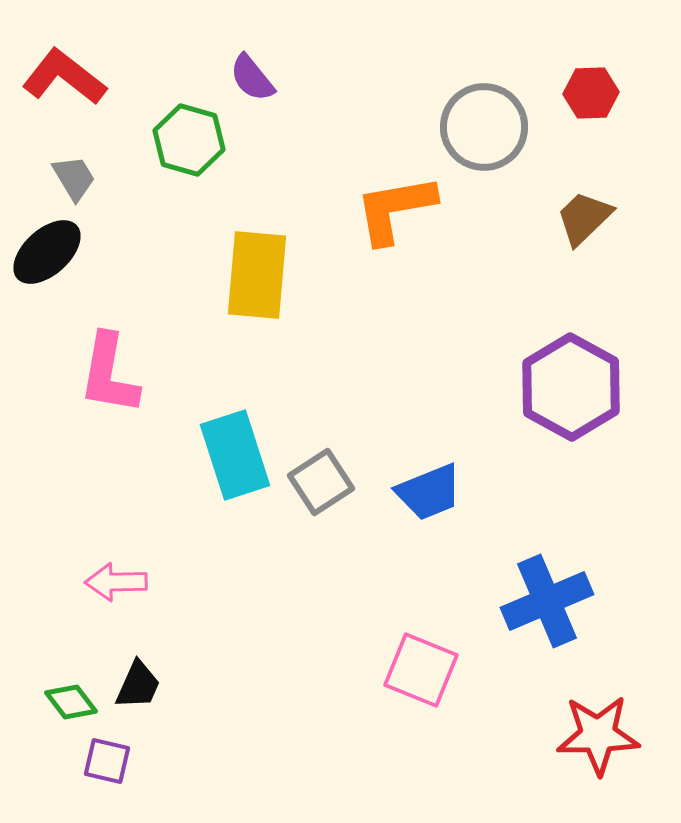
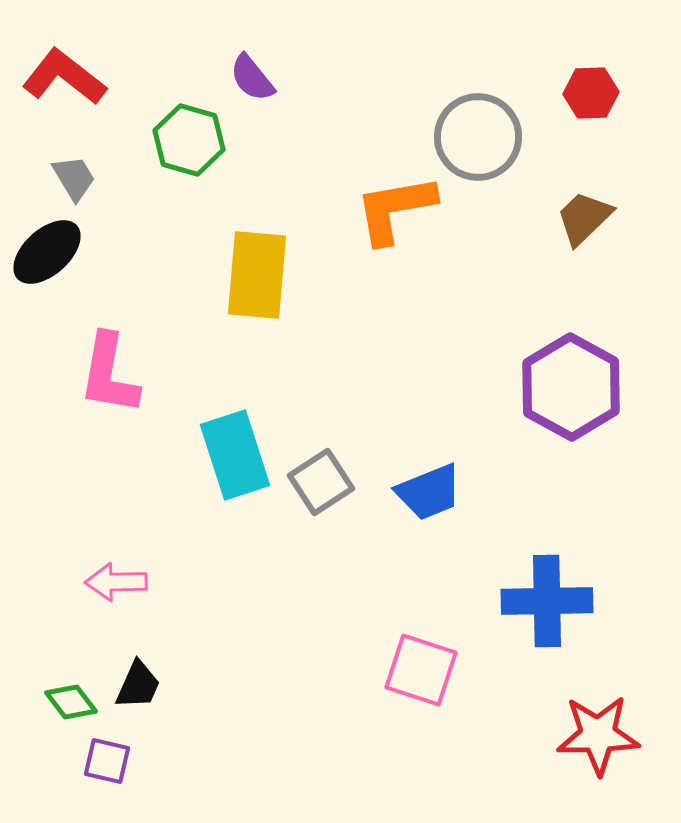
gray circle: moved 6 px left, 10 px down
blue cross: rotated 22 degrees clockwise
pink square: rotated 4 degrees counterclockwise
